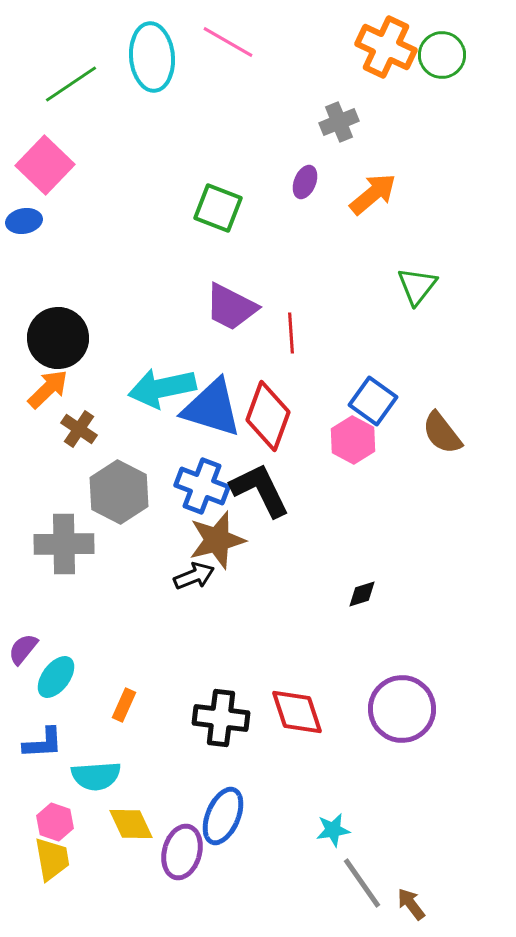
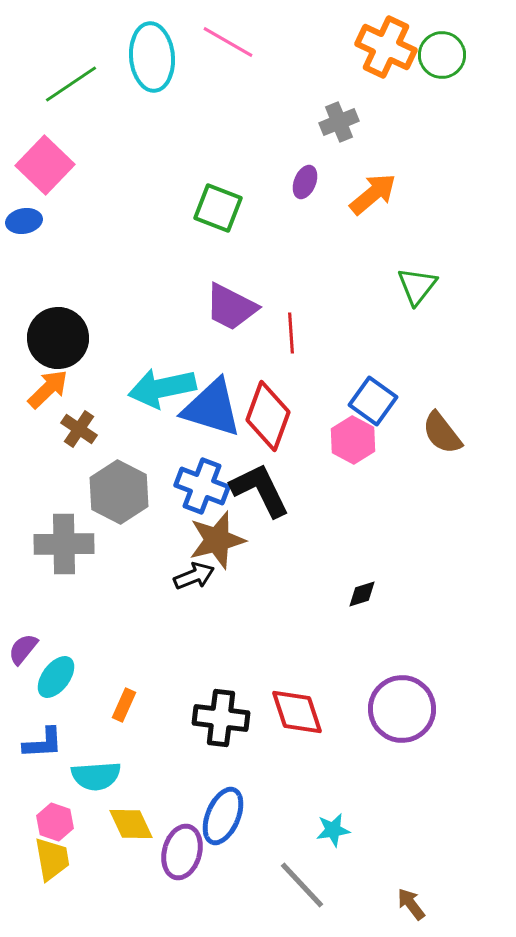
gray line at (362, 883): moved 60 px left, 2 px down; rotated 8 degrees counterclockwise
